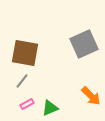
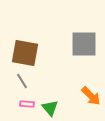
gray square: rotated 24 degrees clockwise
gray line: rotated 70 degrees counterclockwise
pink rectangle: rotated 32 degrees clockwise
green triangle: rotated 48 degrees counterclockwise
